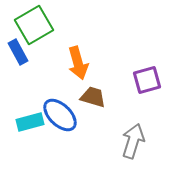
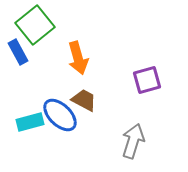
green square: moved 1 px right; rotated 9 degrees counterclockwise
orange arrow: moved 5 px up
brown trapezoid: moved 9 px left, 3 px down; rotated 12 degrees clockwise
